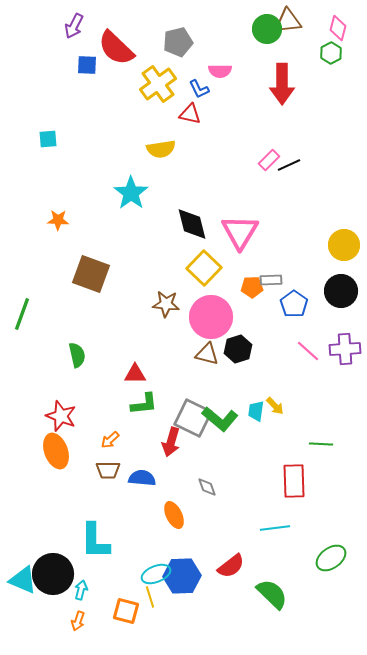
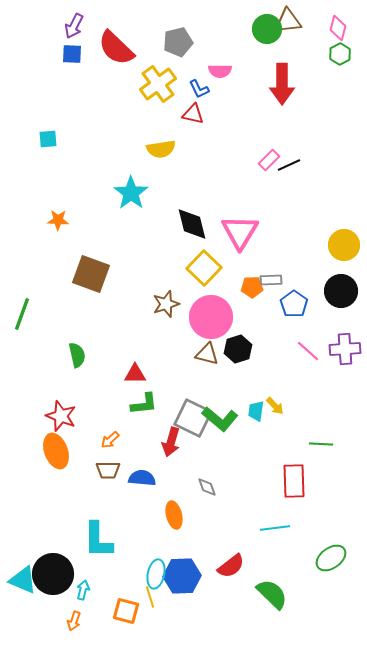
green hexagon at (331, 53): moved 9 px right, 1 px down
blue square at (87, 65): moved 15 px left, 11 px up
red triangle at (190, 114): moved 3 px right
brown star at (166, 304): rotated 24 degrees counterclockwise
orange ellipse at (174, 515): rotated 12 degrees clockwise
cyan L-shape at (95, 541): moved 3 px right, 1 px up
cyan ellipse at (156, 574): rotated 56 degrees counterclockwise
cyan arrow at (81, 590): moved 2 px right
orange arrow at (78, 621): moved 4 px left
